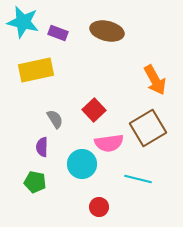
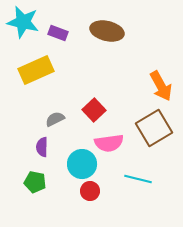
yellow rectangle: rotated 12 degrees counterclockwise
orange arrow: moved 6 px right, 6 px down
gray semicircle: rotated 84 degrees counterclockwise
brown square: moved 6 px right
red circle: moved 9 px left, 16 px up
